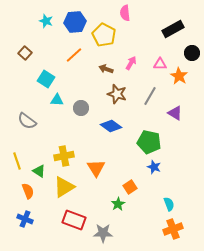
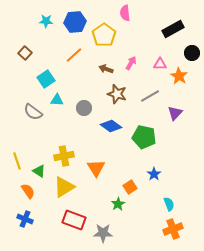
cyan star: rotated 16 degrees counterclockwise
yellow pentagon: rotated 10 degrees clockwise
cyan square: rotated 24 degrees clockwise
gray line: rotated 30 degrees clockwise
gray circle: moved 3 px right
purple triangle: rotated 42 degrees clockwise
gray semicircle: moved 6 px right, 9 px up
green pentagon: moved 5 px left, 5 px up
blue star: moved 7 px down; rotated 16 degrees clockwise
orange semicircle: rotated 14 degrees counterclockwise
